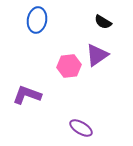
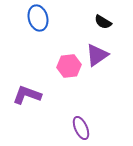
blue ellipse: moved 1 px right, 2 px up; rotated 25 degrees counterclockwise
purple ellipse: rotated 35 degrees clockwise
